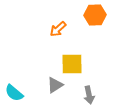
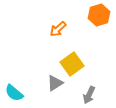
orange hexagon: moved 4 px right; rotated 15 degrees counterclockwise
yellow square: rotated 35 degrees counterclockwise
gray triangle: moved 2 px up
gray arrow: rotated 36 degrees clockwise
